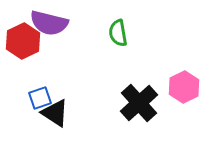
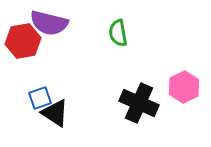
red hexagon: rotated 16 degrees clockwise
black cross: rotated 24 degrees counterclockwise
